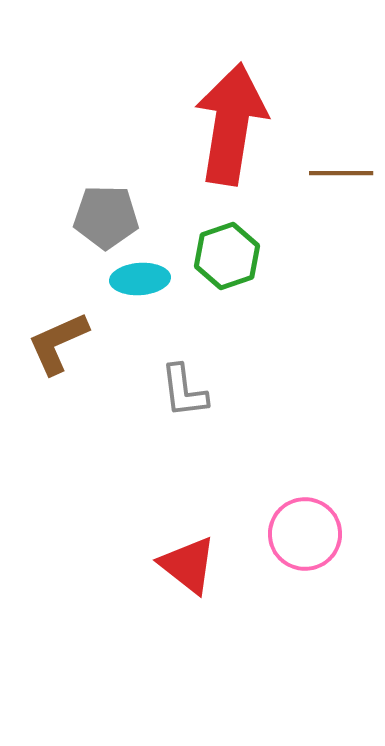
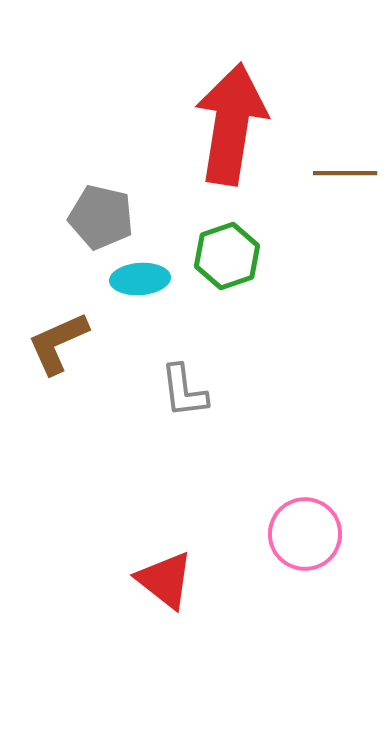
brown line: moved 4 px right
gray pentagon: moved 5 px left; rotated 12 degrees clockwise
red triangle: moved 23 px left, 15 px down
